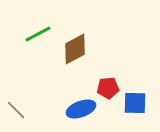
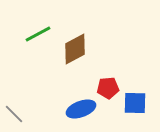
gray line: moved 2 px left, 4 px down
